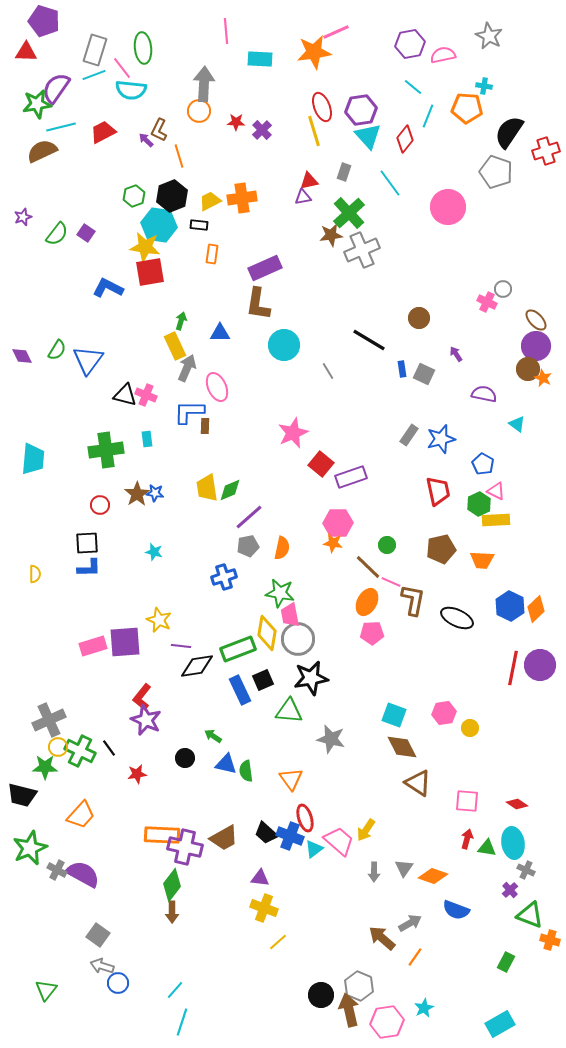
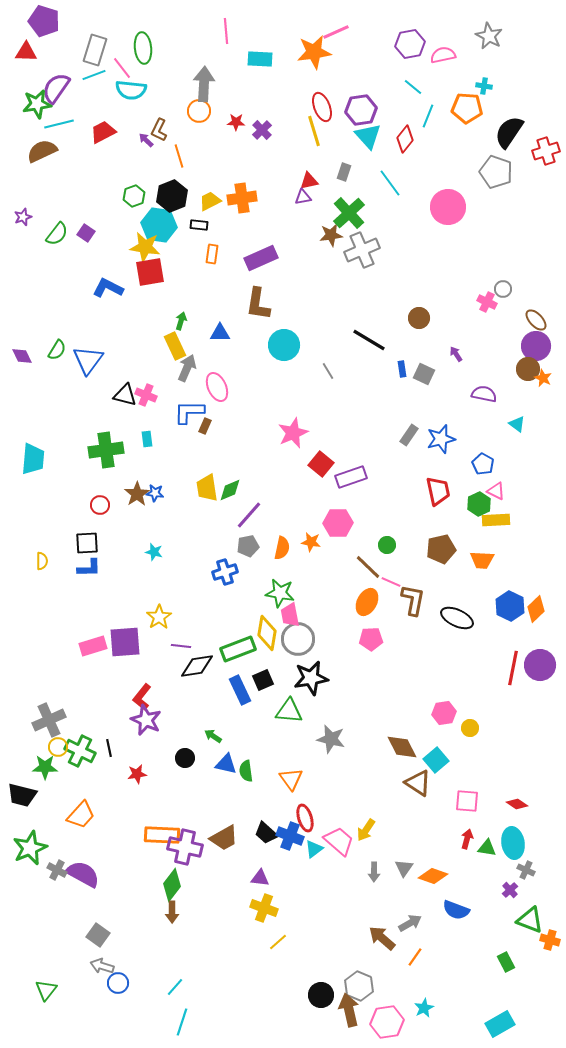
cyan line at (61, 127): moved 2 px left, 3 px up
purple rectangle at (265, 268): moved 4 px left, 10 px up
brown rectangle at (205, 426): rotated 21 degrees clockwise
purple line at (249, 517): moved 2 px up; rotated 8 degrees counterclockwise
orange star at (333, 543): moved 22 px left, 1 px up
yellow semicircle at (35, 574): moved 7 px right, 13 px up
blue cross at (224, 577): moved 1 px right, 5 px up
yellow star at (159, 620): moved 3 px up; rotated 15 degrees clockwise
pink pentagon at (372, 633): moved 1 px left, 6 px down
cyan square at (394, 715): moved 42 px right, 45 px down; rotated 30 degrees clockwise
black line at (109, 748): rotated 24 degrees clockwise
green triangle at (530, 915): moved 5 px down
green rectangle at (506, 962): rotated 54 degrees counterclockwise
cyan line at (175, 990): moved 3 px up
